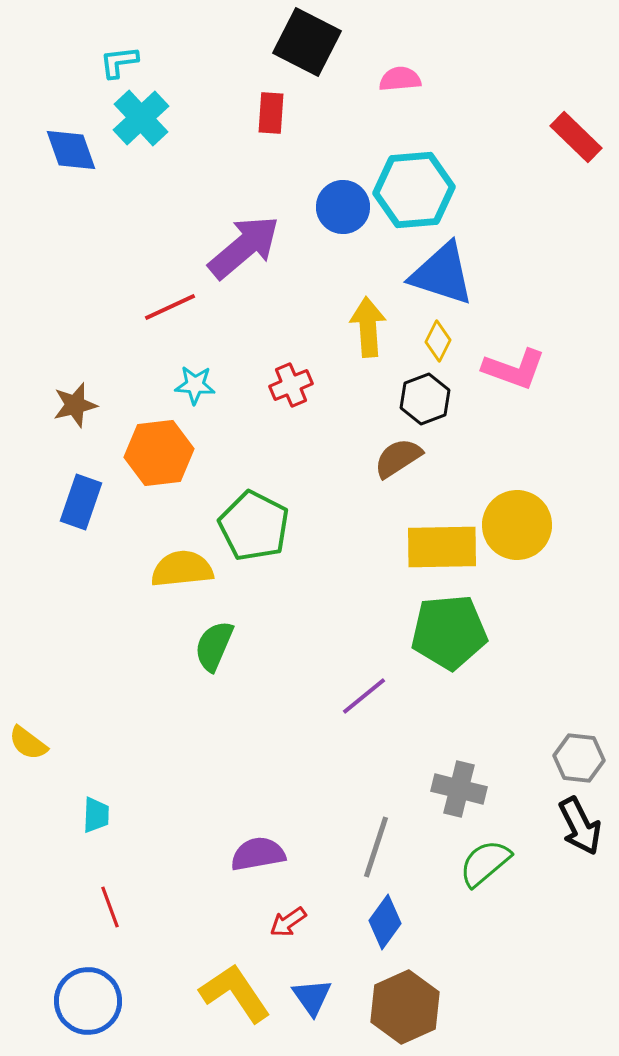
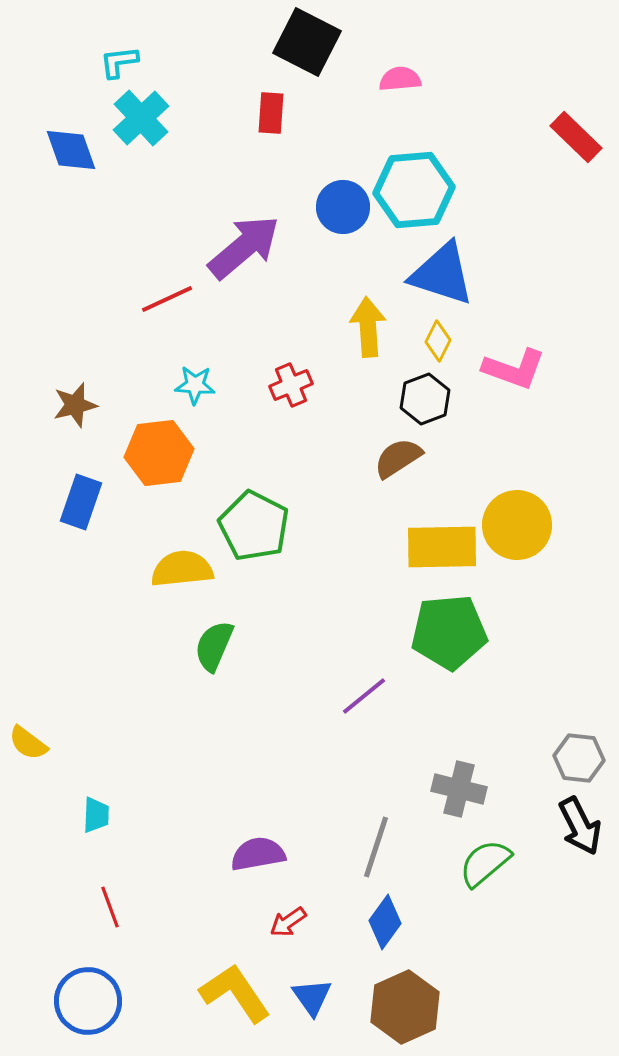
red line at (170, 307): moved 3 px left, 8 px up
